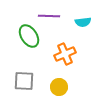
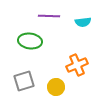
green ellipse: moved 1 px right, 5 px down; rotated 50 degrees counterclockwise
orange cross: moved 12 px right, 11 px down
gray square: rotated 20 degrees counterclockwise
yellow circle: moved 3 px left
